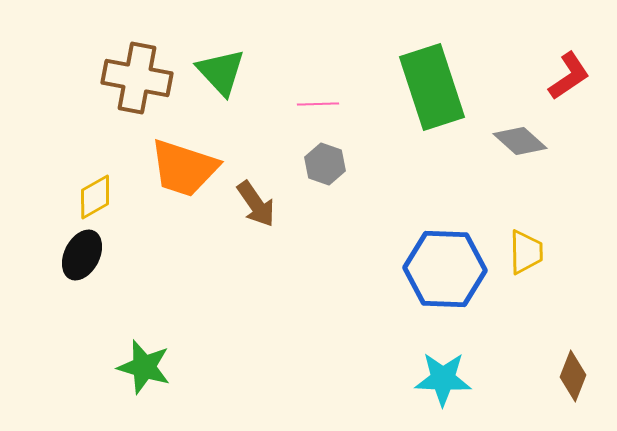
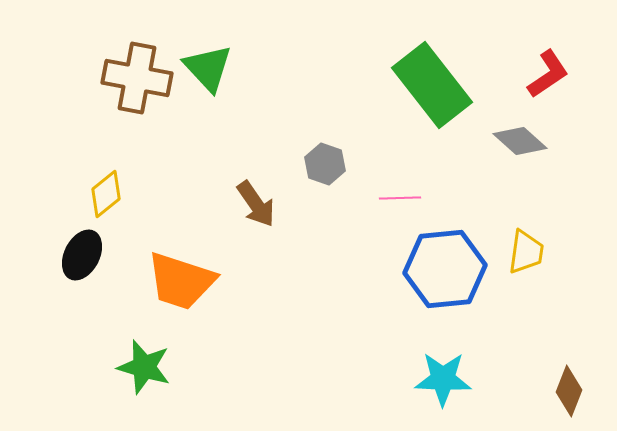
green triangle: moved 13 px left, 4 px up
red L-shape: moved 21 px left, 2 px up
green rectangle: moved 2 px up; rotated 20 degrees counterclockwise
pink line: moved 82 px right, 94 px down
orange trapezoid: moved 3 px left, 113 px down
yellow diamond: moved 11 px right, 3 px up; rotated 9 degrees counterclockwise
yellow trapezoid: rotated 9 degrees clockwise
blue hexagon: rotated 8 degrees counterclockwise
brown diamond: moved 4 px left, 15 px down
